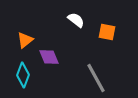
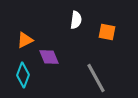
white semicircle: rotated 60 degrees clockwise
orange triangle: rotated 12 degrees clockwise
